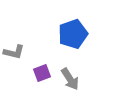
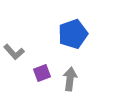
gray L-shape: rotated 35 degrees clockwise
gray arrow: rotated 140 degrees counterclockwise
